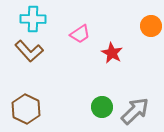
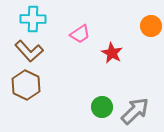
brown hexagon: moved 24 px up
